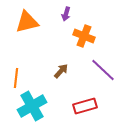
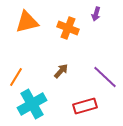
purple arrow: moved 30 px right
orange cross: moved 16 px left, 8 px up
purple line: moved 2 px right, 7 px down
orange line: moved 1 px up; rotated 24 degrees clockwise
cyan cross: moved 2 px up
